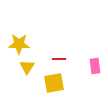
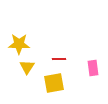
pink rectangle: moved 2 px left, 2 px down
